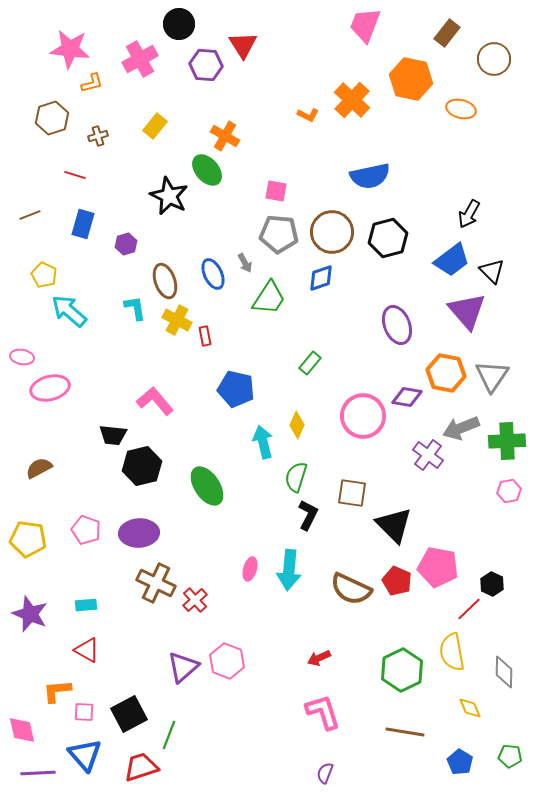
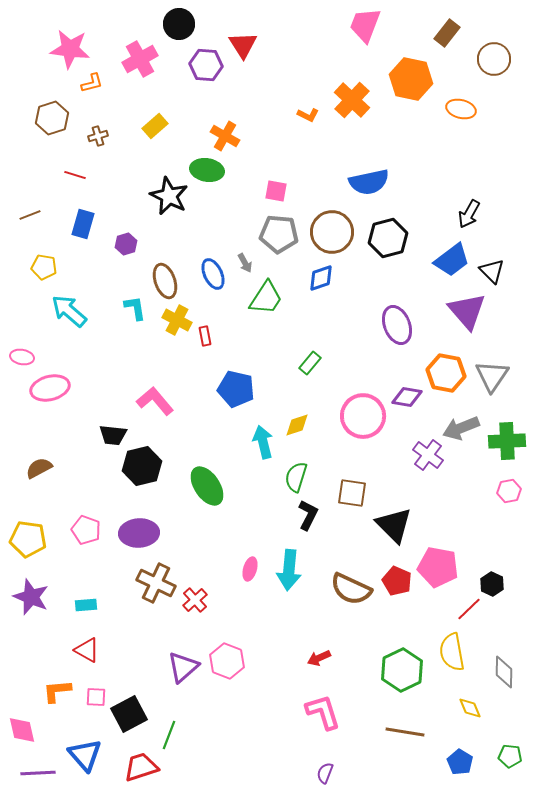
yellow rectangle at (155, 126): rotated 10 degrees clockwise
green ellipse at (207, 170): rotated 40 degrees counterclockwise
blue semicircle at (370, 176): moved 1 px left, 6 px down
yellow pentagon at (44, 275): moved 8 px up; rotated 15 degrees counterclockwise
green trapezoid at (269, 298): moved 3 px left
yellow diamond at (297, 425): rotated 48 degrees clockwise
purple star at (30, 614): moved 1 px right, 17 px up
pink square at (84, 712): moved 12 px right, 15 px up
